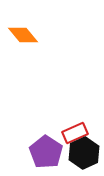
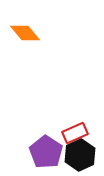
orange diamond: moved 2 px right, 2 px up
black hexagon: moved 4 px left, 2 px down
